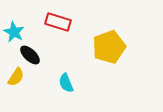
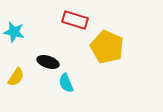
red rectangle: moved 17 px right, 2 px up
cyan star: rotated 15 degrees counterclockwise
yellow pentagon: moved 2 px left; rotated 28 degrees counterclockwise
black ellipse: moved 18 px right, 7 px down; rotated 25 degrees counterclockwise
